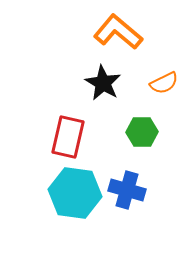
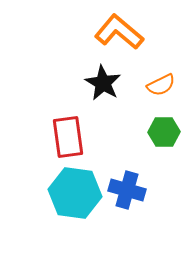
orange L-shape: moved 1 px right
orange semicircle: moved 3 px left, 2 px down
green hexagon: moved 22 px right
red rectangle: rotated 21 degrees counterclockwise
